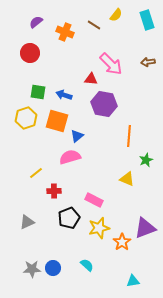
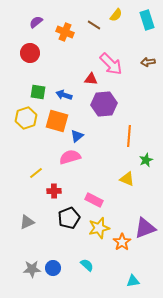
purple hexagon: rotated 15 degrees counterclockwise
